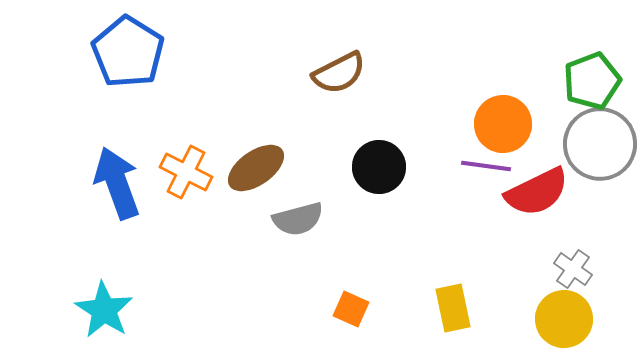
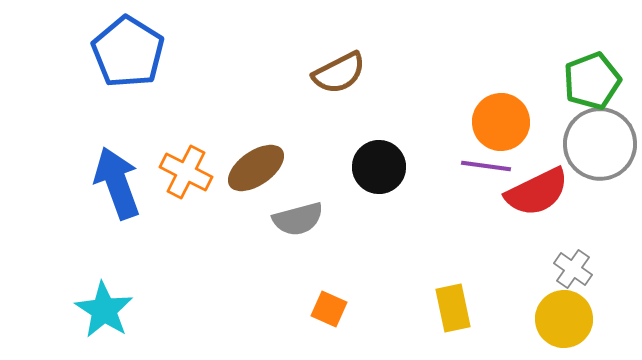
orange circle: moved 2 px left, 2 px up
orange square: moved 22 px left
